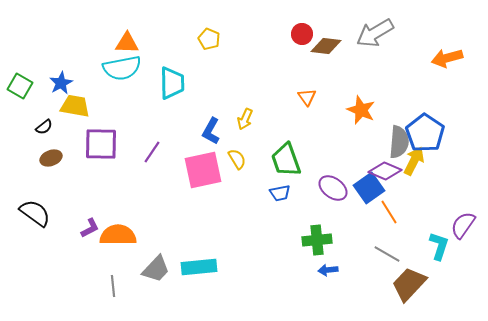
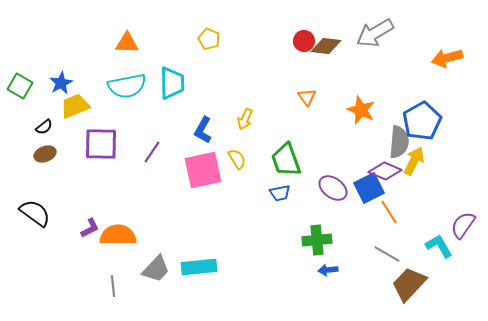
red circle at (302, 34): moved 2 px right, 7 px down
cyan semicircle at (122, 68): moved 5 px right, 18 px down
yellow trapezoid at (75, 106): rotated 32 degrees counterclockwise
blue L-shape at (211, 131): moved 8 px left, 1 px up
blue pentagon at (425, 133): moved 3 px left, 12 px up; rotated 9 degrees clockwise
brown ellipse at (51, 158): moved 6 px left, 4 px up
blue square at (369, 188): rotated 8 degrees clockwise
cyan L-shape at (439, 246): rotated 48 degrees counterclockwise
